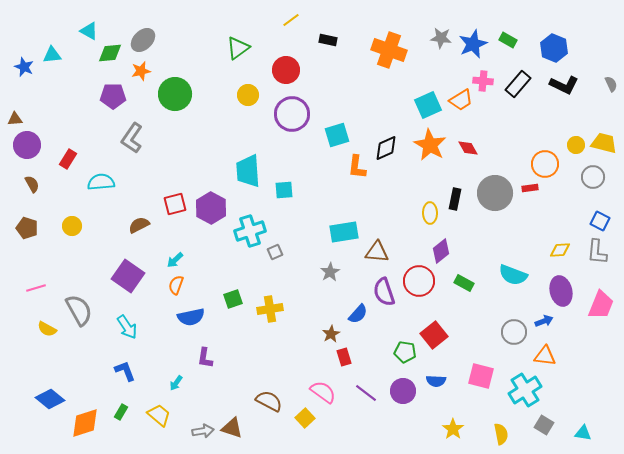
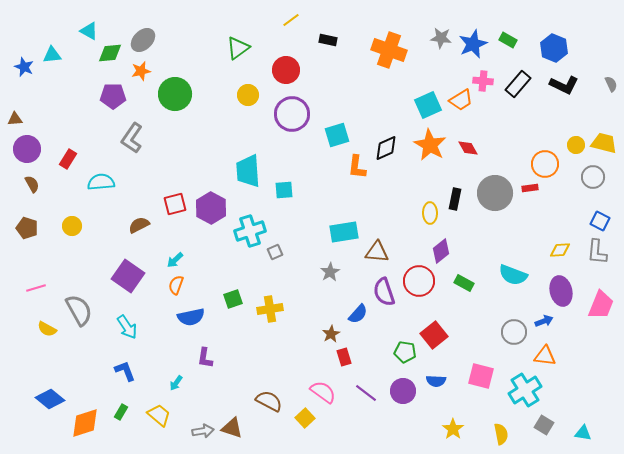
purple circle at (27, 145): moved 4 px down
